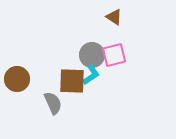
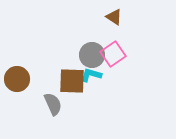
pink square: moved 1 px left, 1 px up; rotated 20 degrees counterclockwise
cyan L-shape: rotated 130 degrees counterclockwise
gray semicircle: moved 1 px down
